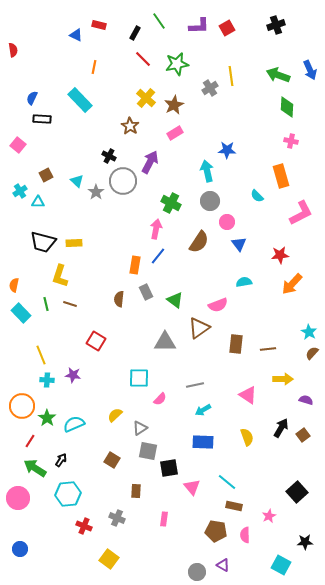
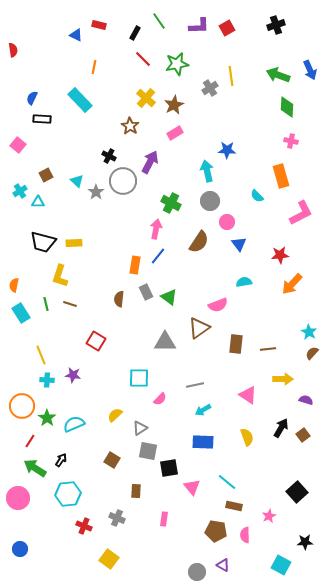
green triangle at (175, 300): moved 6 px left, 3 px up
cyan rectangle at (21, 313): rotated 12 degrees clockwise
